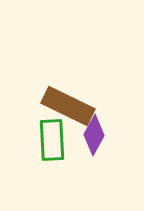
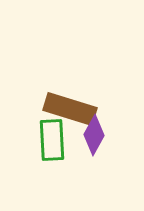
brown rectangle: moved 2 px right, 3 px down; rotated 9 degrees counterclockwise
